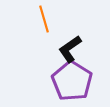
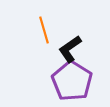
orange line: moved 11 px down
